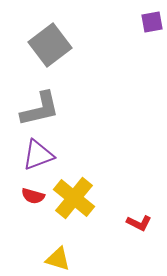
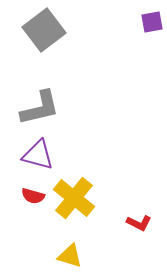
gray square: moved 6 px left, 15 px up
gray L-shape: moved 1 px up
purple triangle: rotated 36 degrees clockwise
yellow triangle: moved 12 px right, 3 px up
